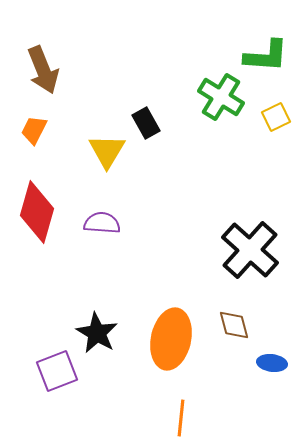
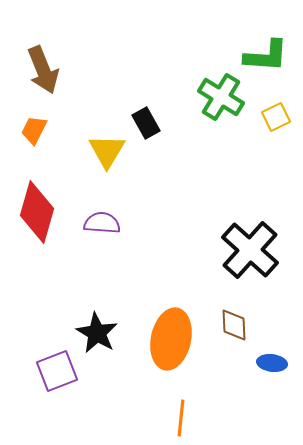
brown diamond: rotated 12 degrees clockwise
